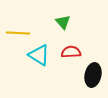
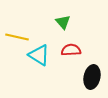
yellow line: moved 1 px left, 4 px down; rotated 10 degrees clockwise
red semicircle: moved 2 px up
black ellipse: moved 1 px left, 2 px down
